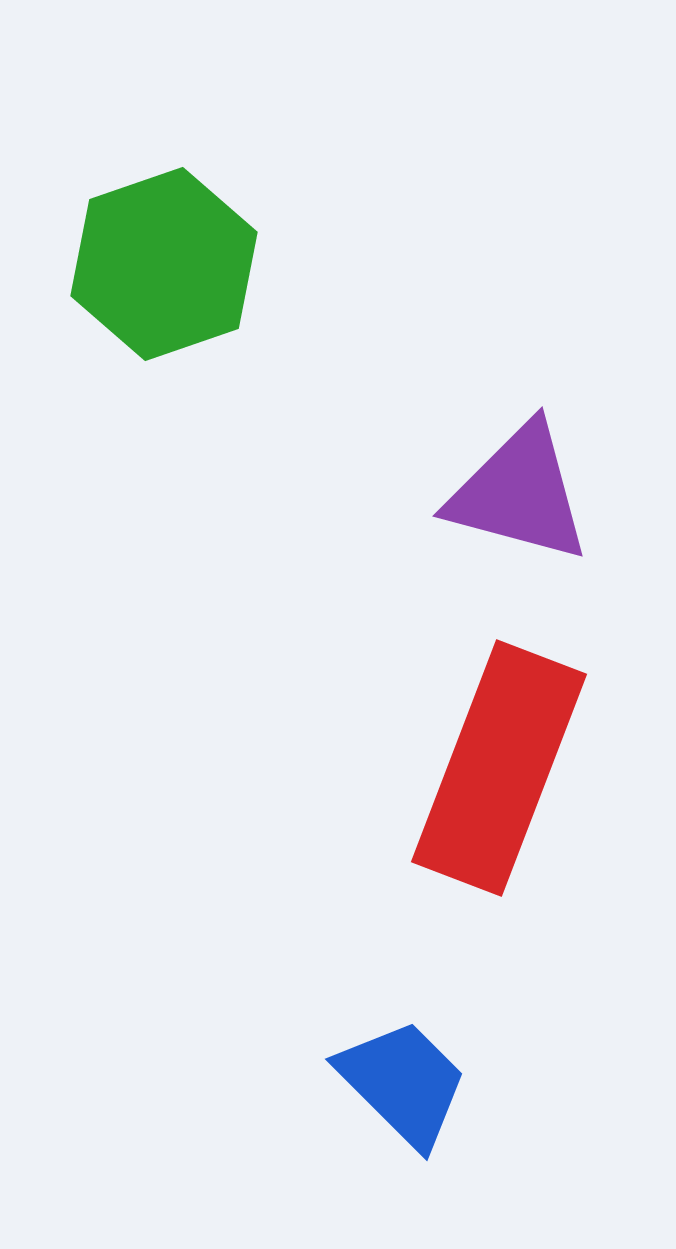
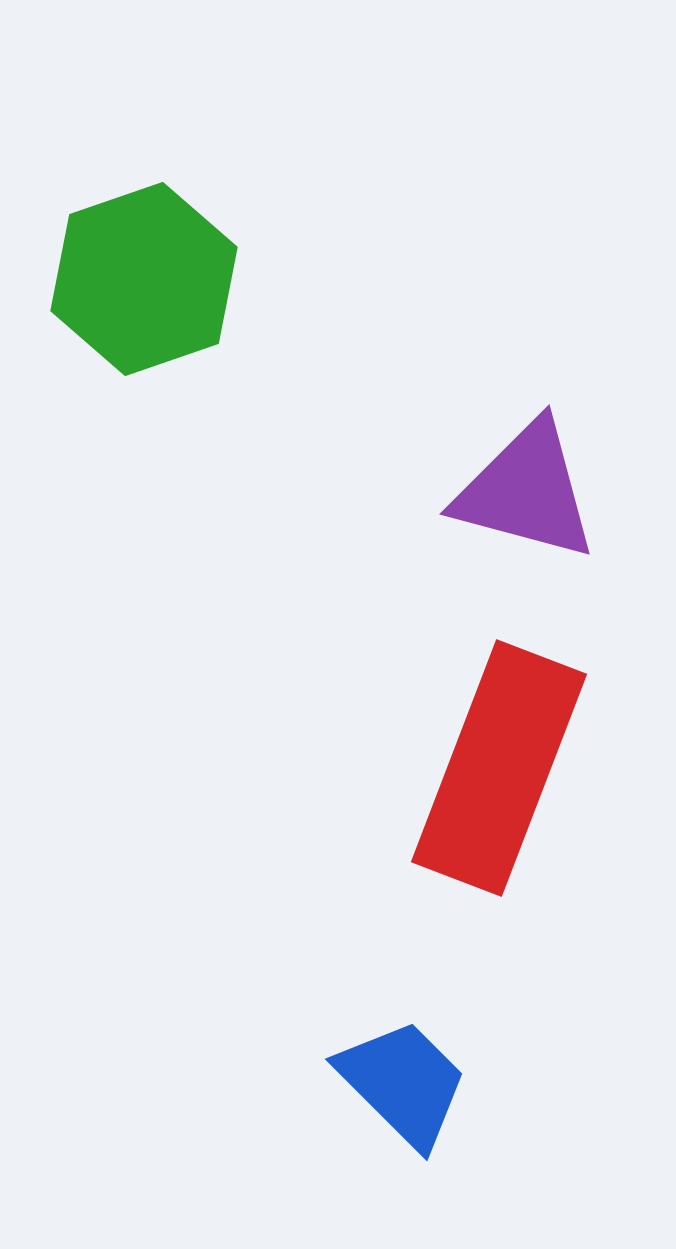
green hexagon: moved 20 px left, 15 px down
purple triangle: moved 7 px right, 2 px up
